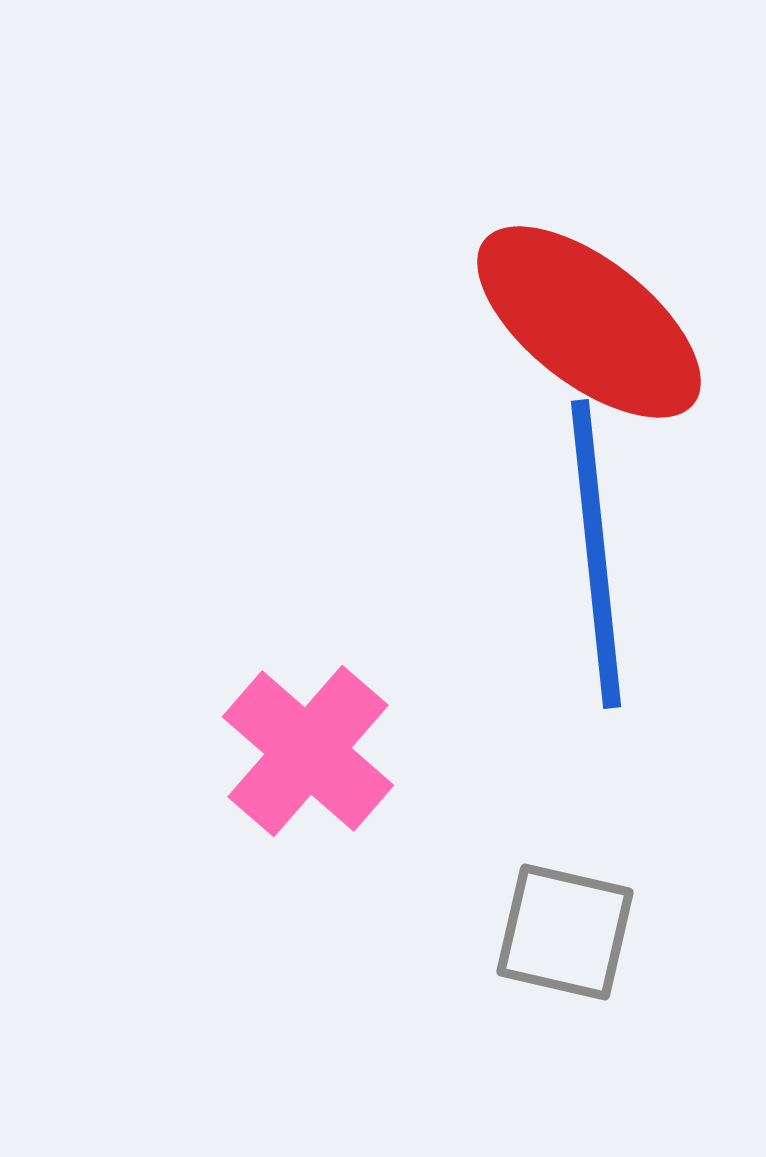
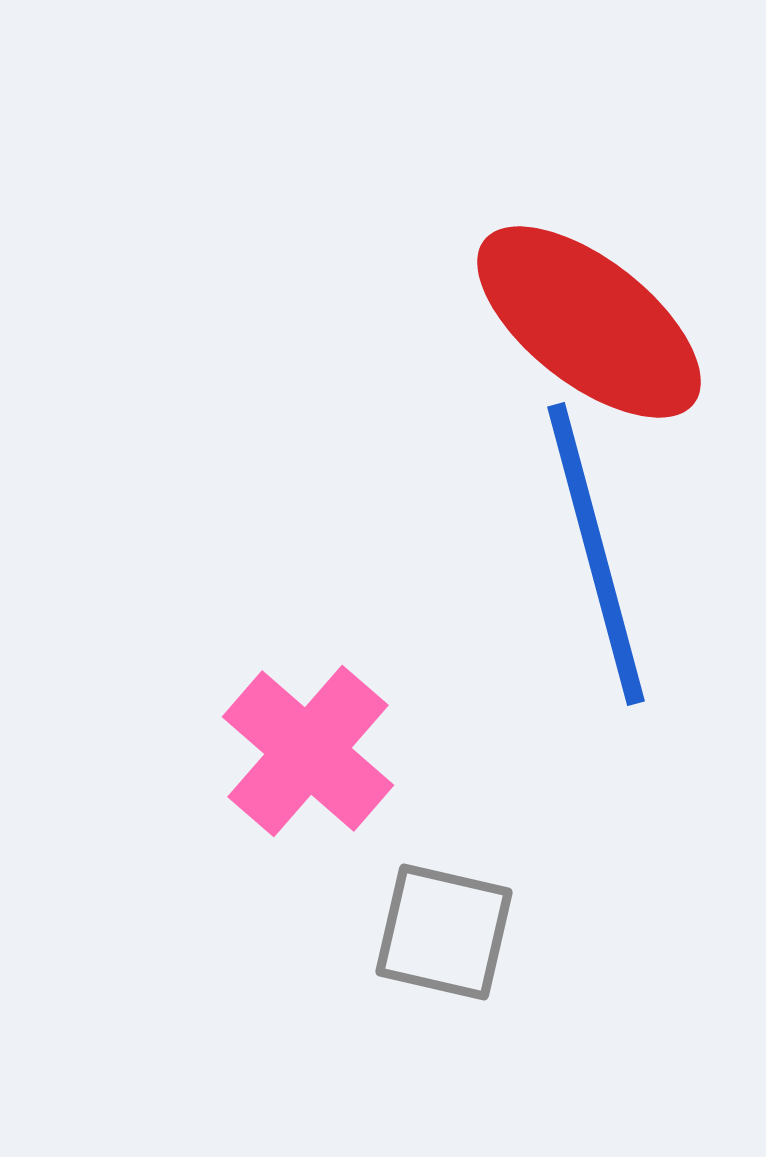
blue line: rotated 9 degrees counterclockwise
gray square: moved 121 px left
